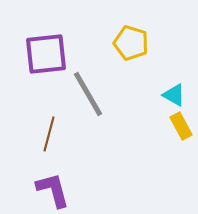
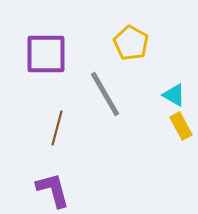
yellow pentagon: rotated 12 degrees clockwise
purple square: rotated 6 degrees clockwise
gray line: moved 17 px right
brown line: moved 8 px right, 6 px up
